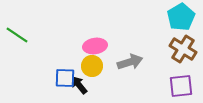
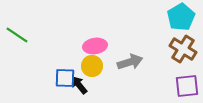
purple square: moved 6 px right
